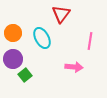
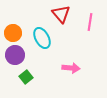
red triangle: rotated 18 degrees counterclockwise
pink line: moved 19 px up
purple circle: moved 2 px right, 4 px up
pink arrow: moved 3 px left, 1 px down
green square: moved 1 px right, 2 px down
